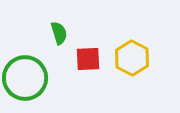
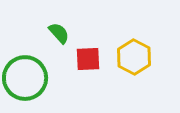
green semicircle: rotated 25 degrees counterclockwise
yellow hexagon: moved 2 px right, 1 px up
